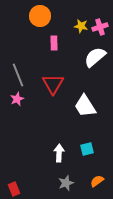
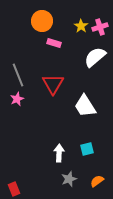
orange circle: moved 2 px right, 5 px down
yellow star: rotated 24 degrees clockwise
pink rectangle: rotated 72 degrees counterclockwise
gray star: moved 3 px right, 4 px up
